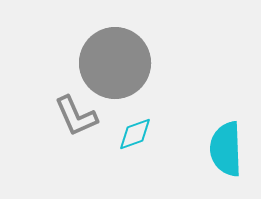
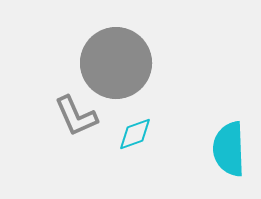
gray circle: moved 1 px right
cyan semicircle: moved 3 px right
